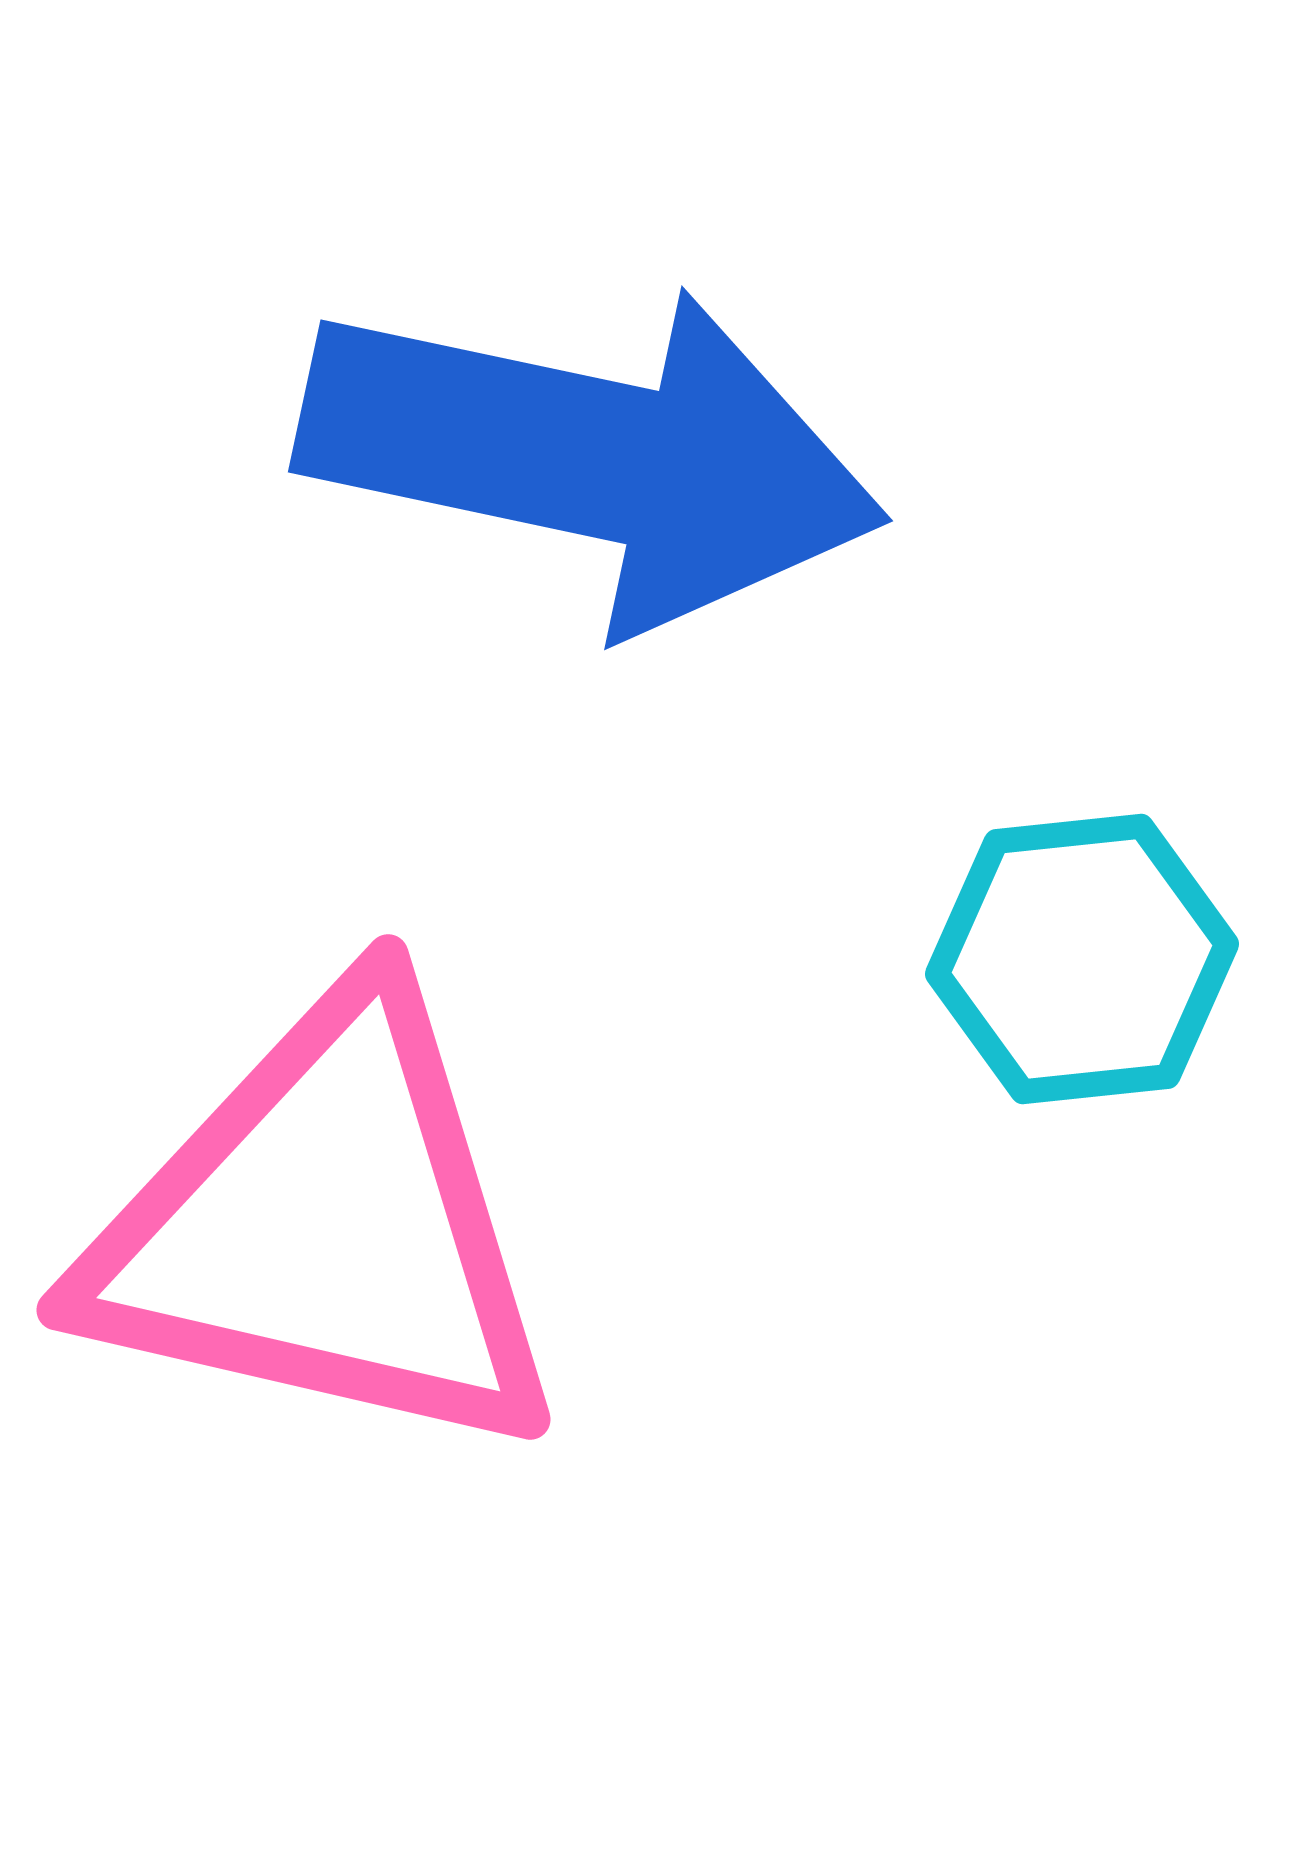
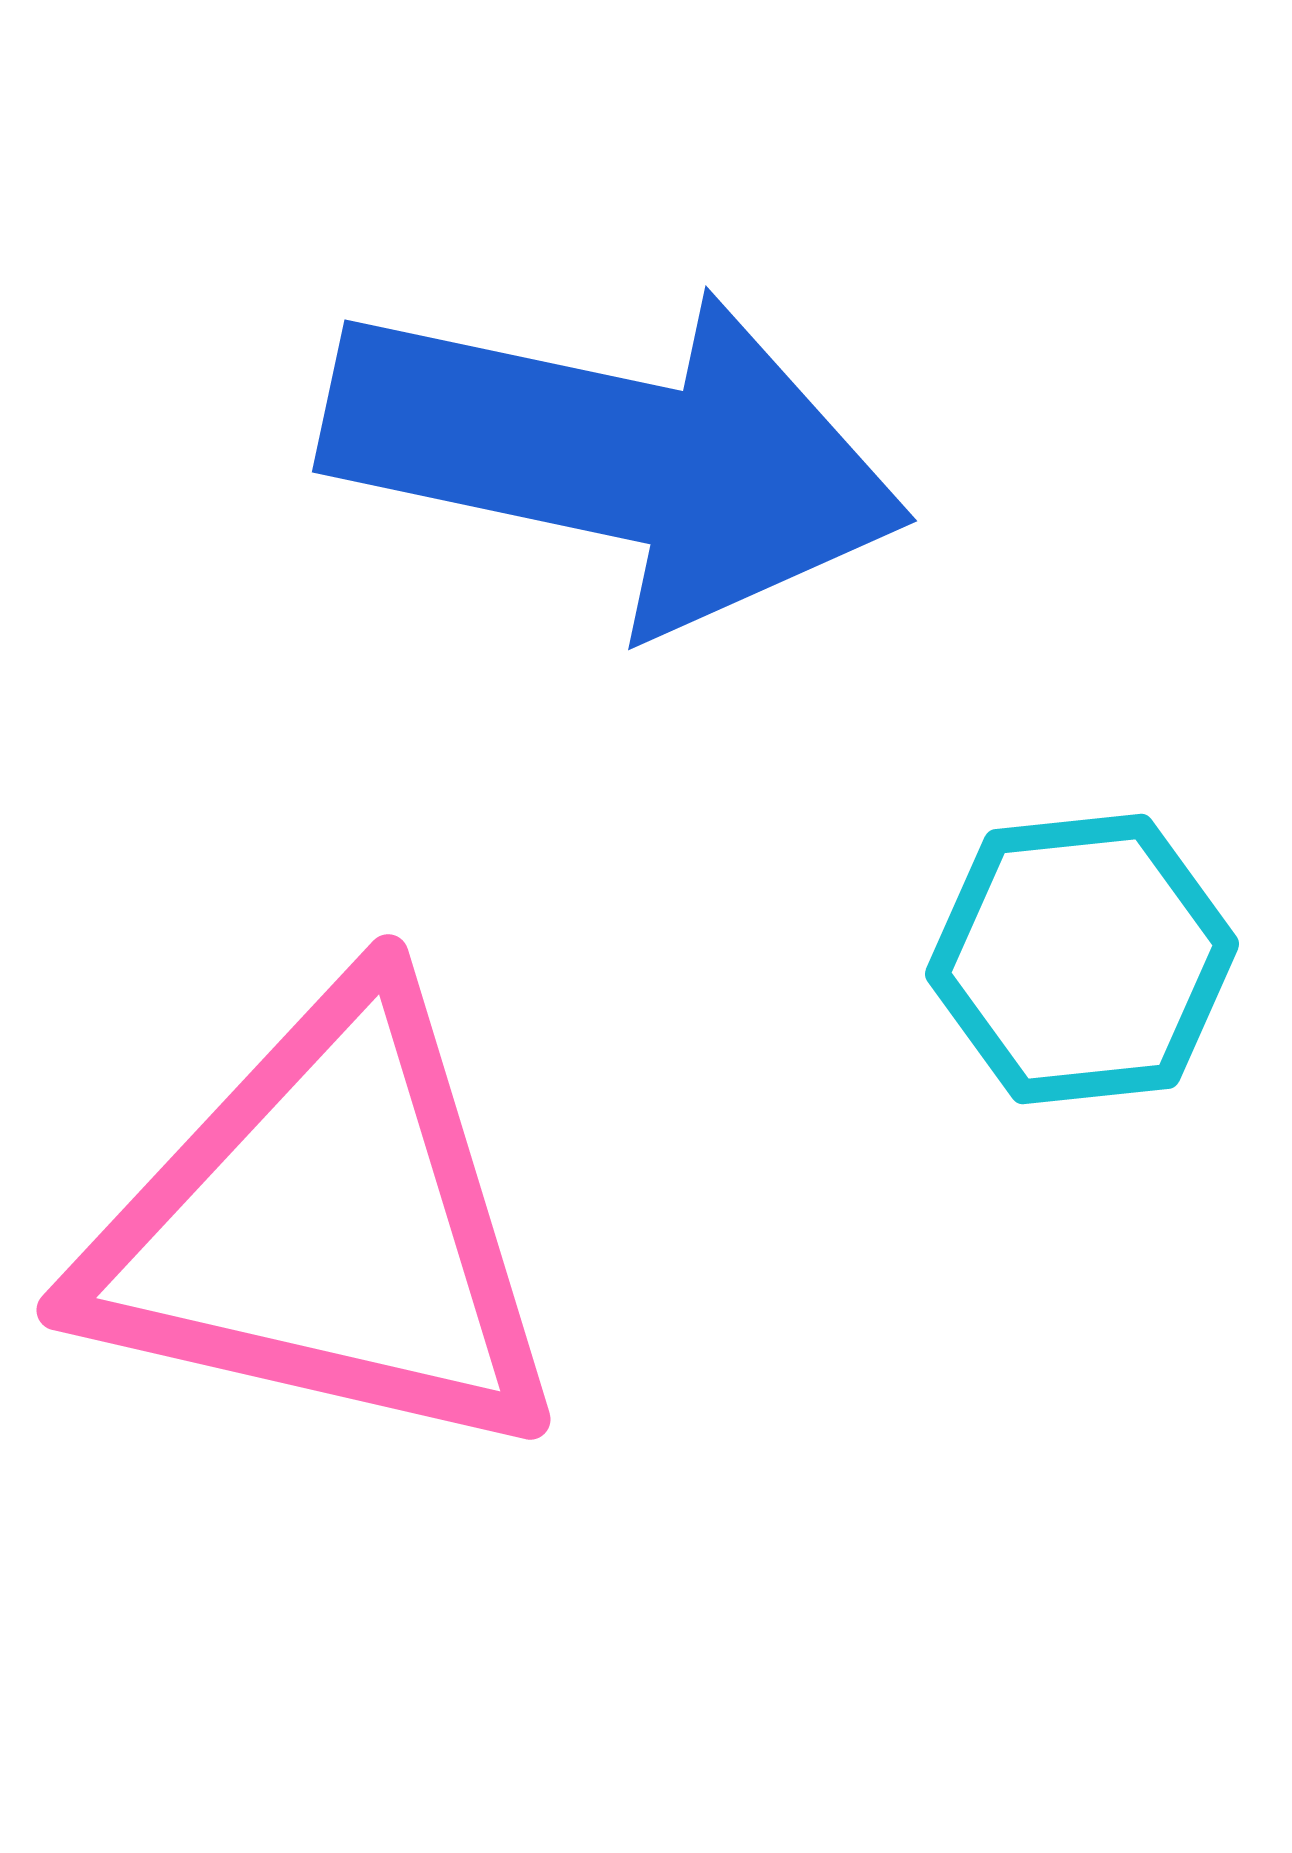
blue arrow: moved 24 px right
